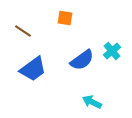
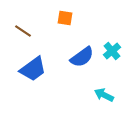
blue semicircle: moved 3 px up
cyan arrow: moved 12 px right, 7 px up
